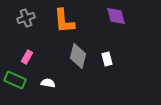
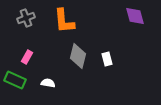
purple diamond: moved 19 px right
